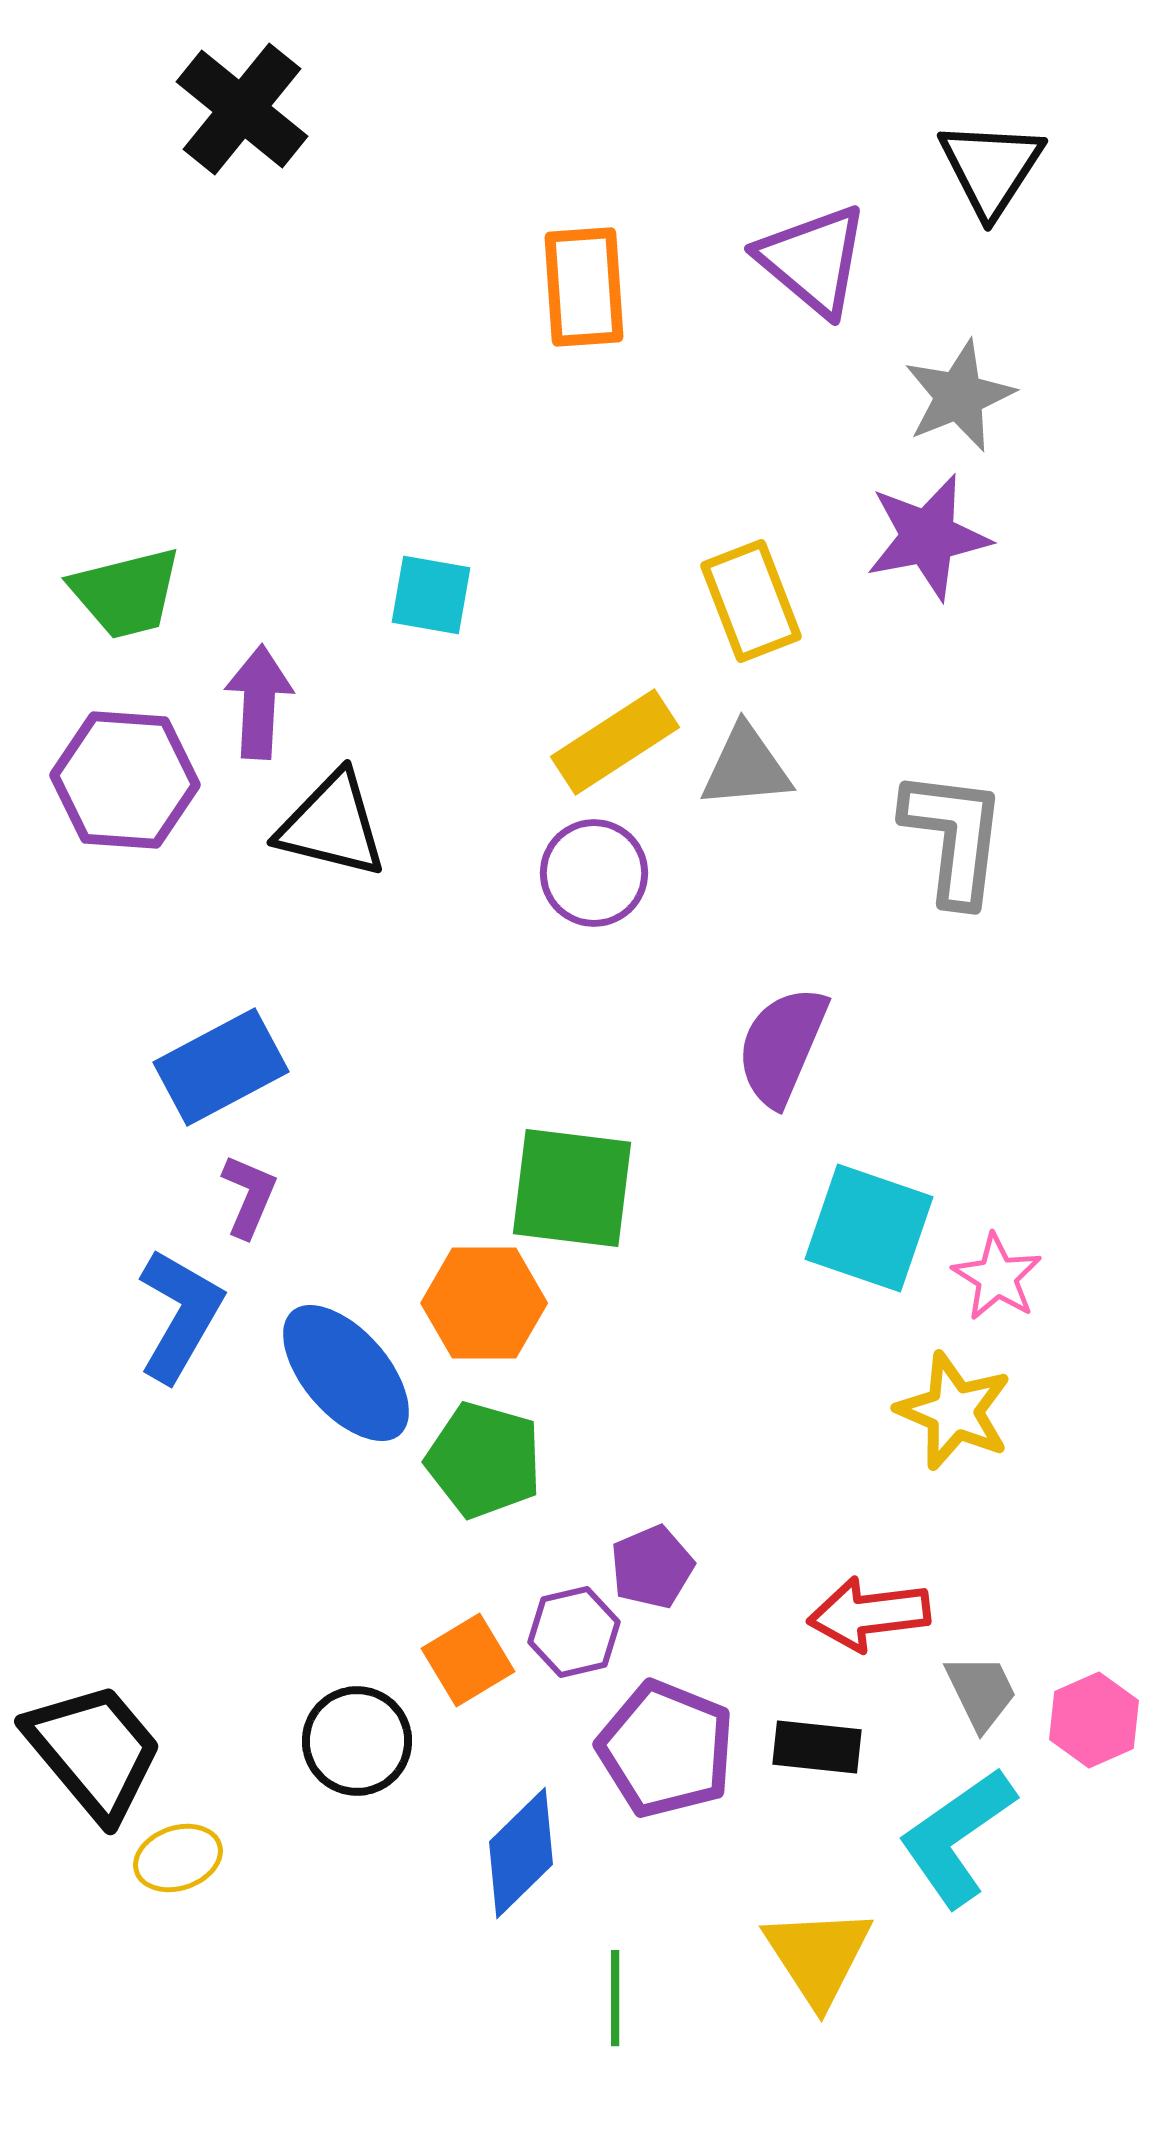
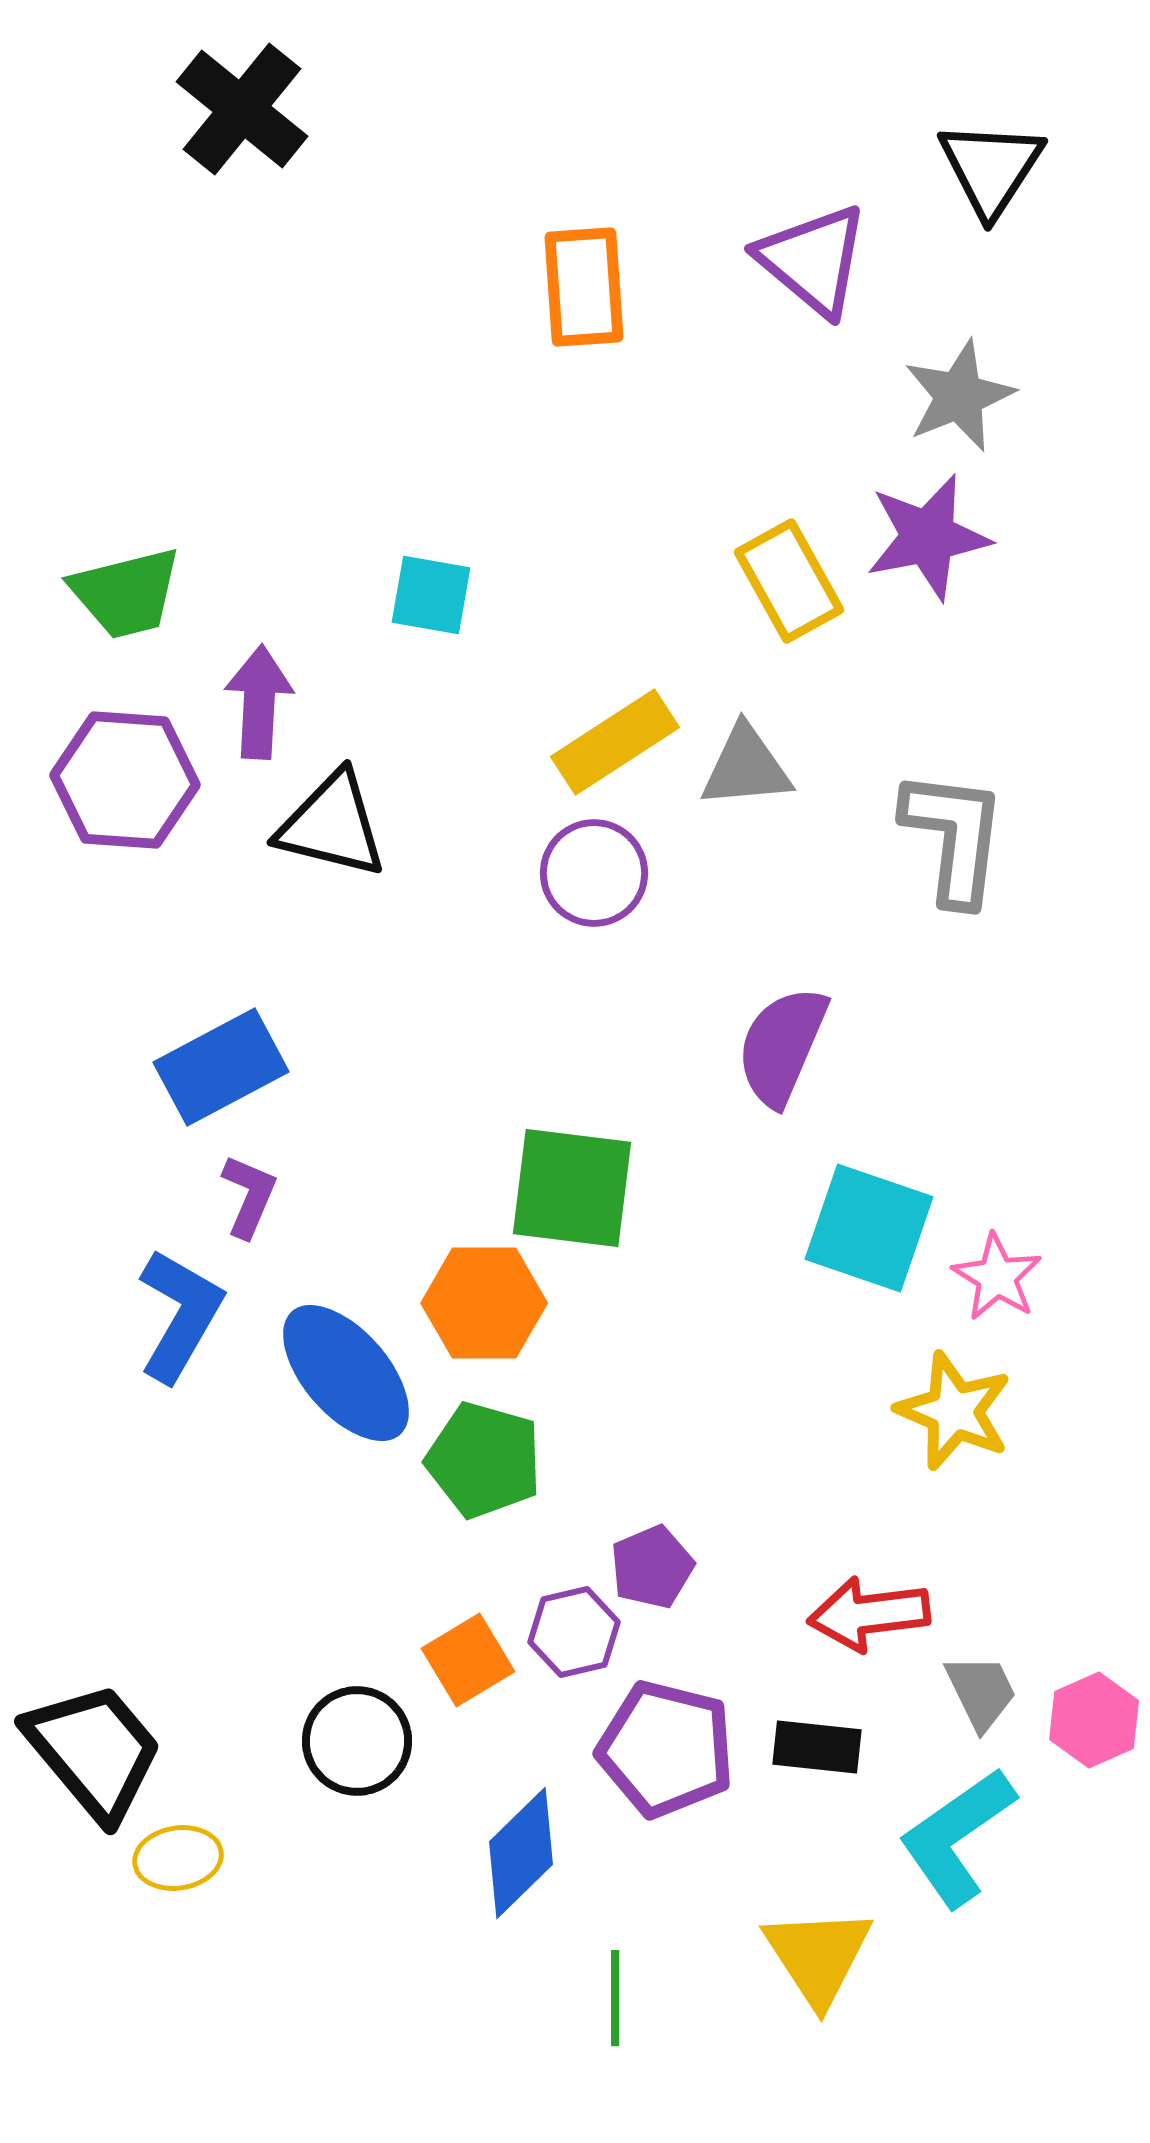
yellow rectangle at (751, 601): moved 38 px right, 20 px up; rotated 8 degrees counterclockwise
purple pentagon at (666, 1749): rotated 8 degrees counterclockwise
yellow ellipse at (178, 1858): rotated 10 degrees clockwise
